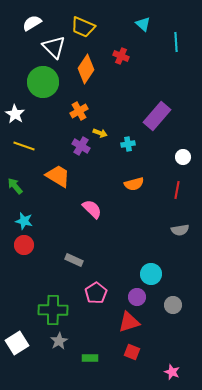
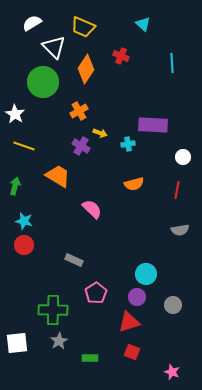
cyan line: moved 4 px left, 21 px down
purple rectangle: moved 4 px left, 9 px down; rotated 52 degrees clockwise
green arrow: rotated 54 degrees clockwise
cyan circle: moved 5 px left
white square: rotated 25 degrees clockwise
